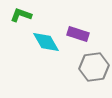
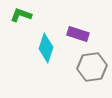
cyan diamond: moved 6 px down; rotated 48 degrees clockwise
gray hexagon: moved 2 px left
